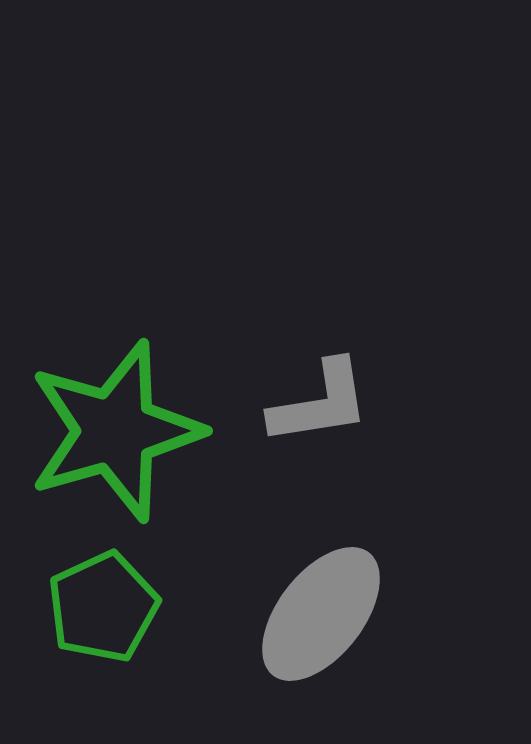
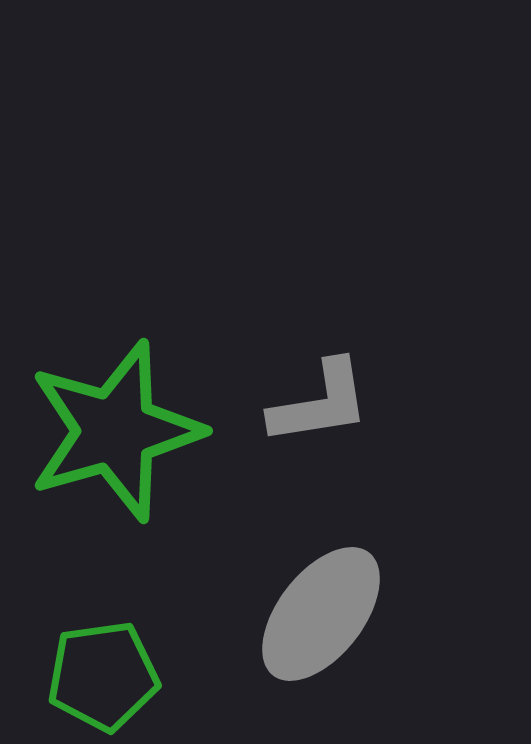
green pentagon: moved 69 px down; rotated 17 degrees clockwise
